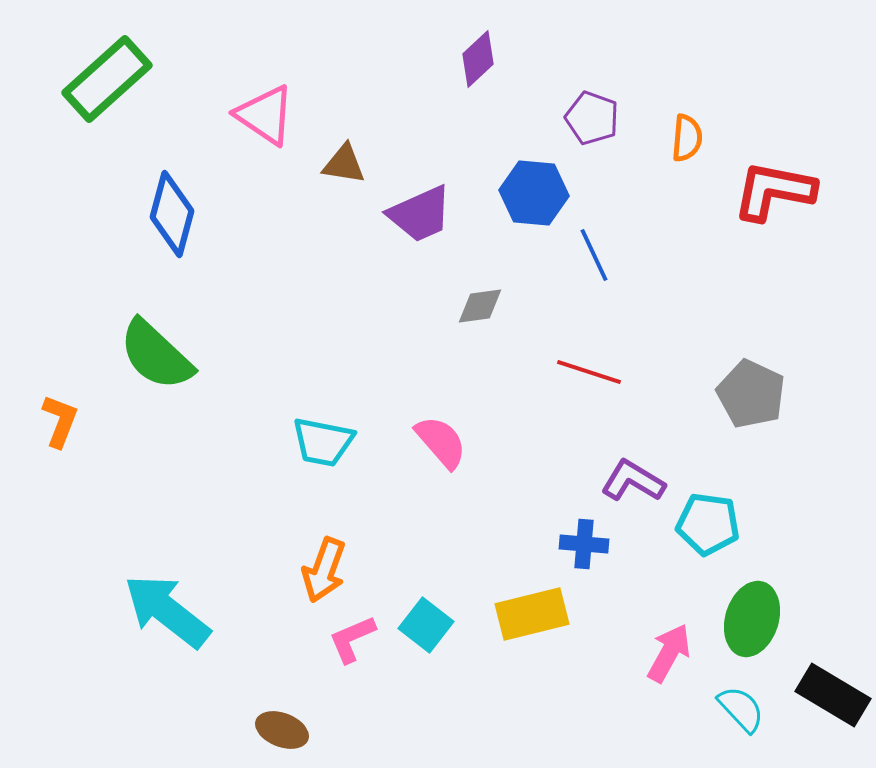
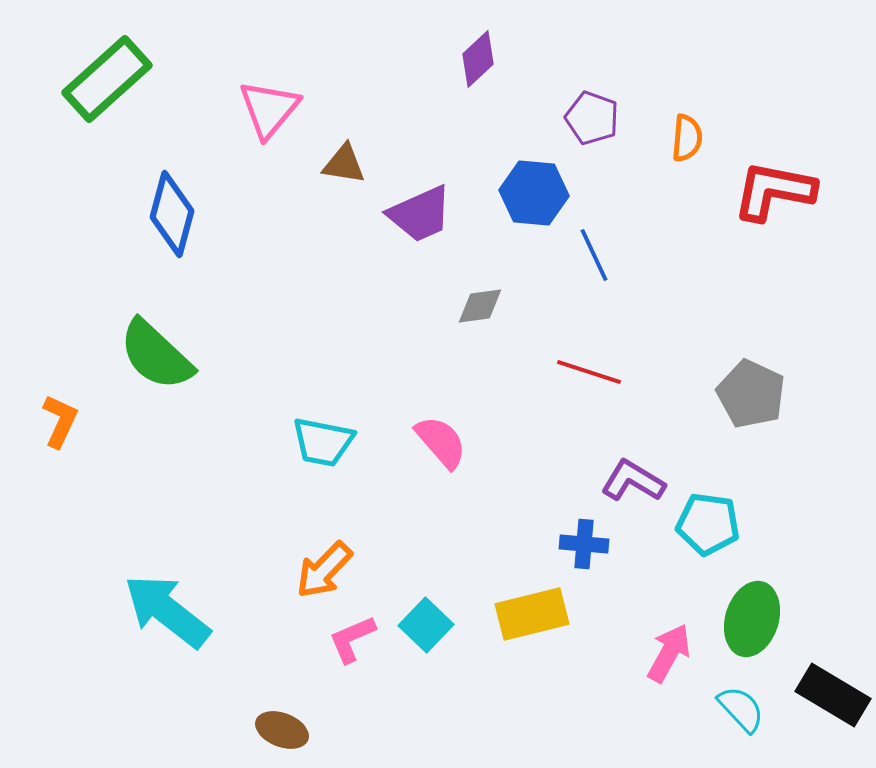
pink triangle: moved 4 px right, 6 px up; rotated 36 degrees clockwise
orange L-shape: rotated 4 degrees clockwise
orange arrow: rotated 24 degrees clockwise
cyan square: rotated 6 degrees clockwise
